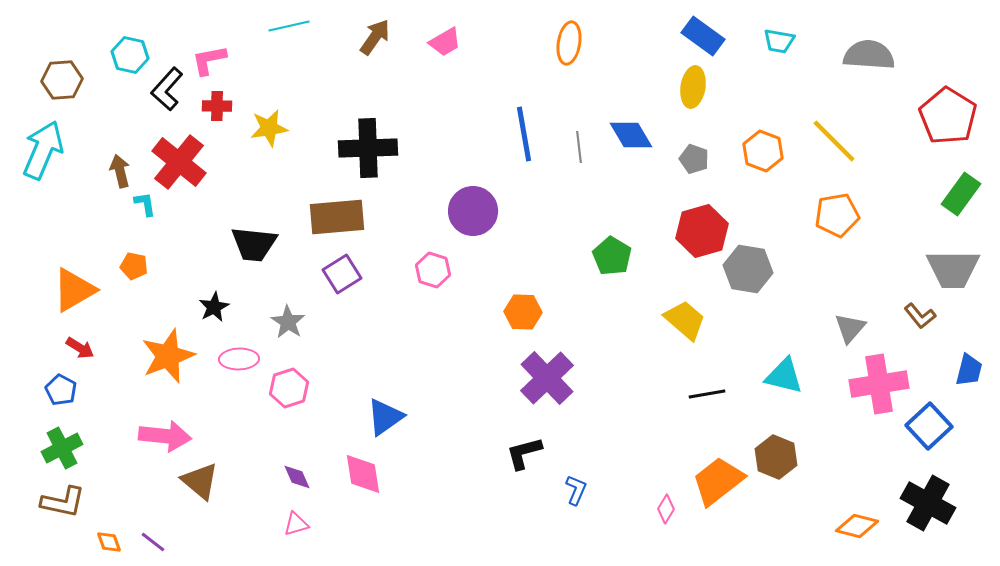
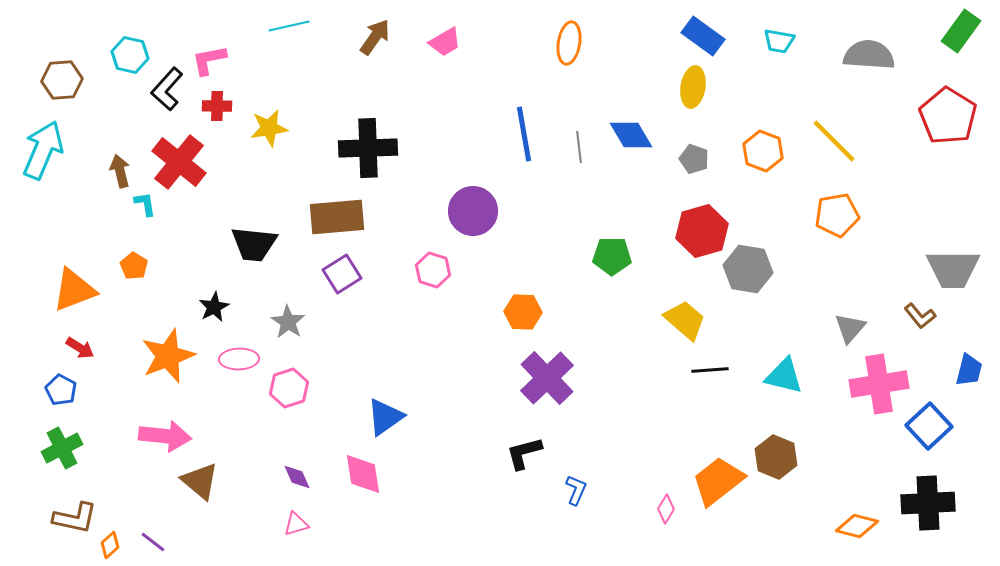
green rectangle at (961, 194): moved 163 px up
green pentagon at (612, 256): rotated 30 degrees counterclockwise
orange pentagon at (134, 266): rotated 20 degrees clockwise
orange triangle at (74, 290): rotated 9 degrees clockwise
black line at (707, 394): moved 3 px right, 24 px up; rotated 6 degrees clockwise
brown L-shape at (63, 502): moved 12 px right, 16 px down
black cross at (928, 503): rotated 32 degrees counterclockwise
orange diamond at (109, 542): moved 1 px right, 3 px down; rotated 68 degrees clockwise
